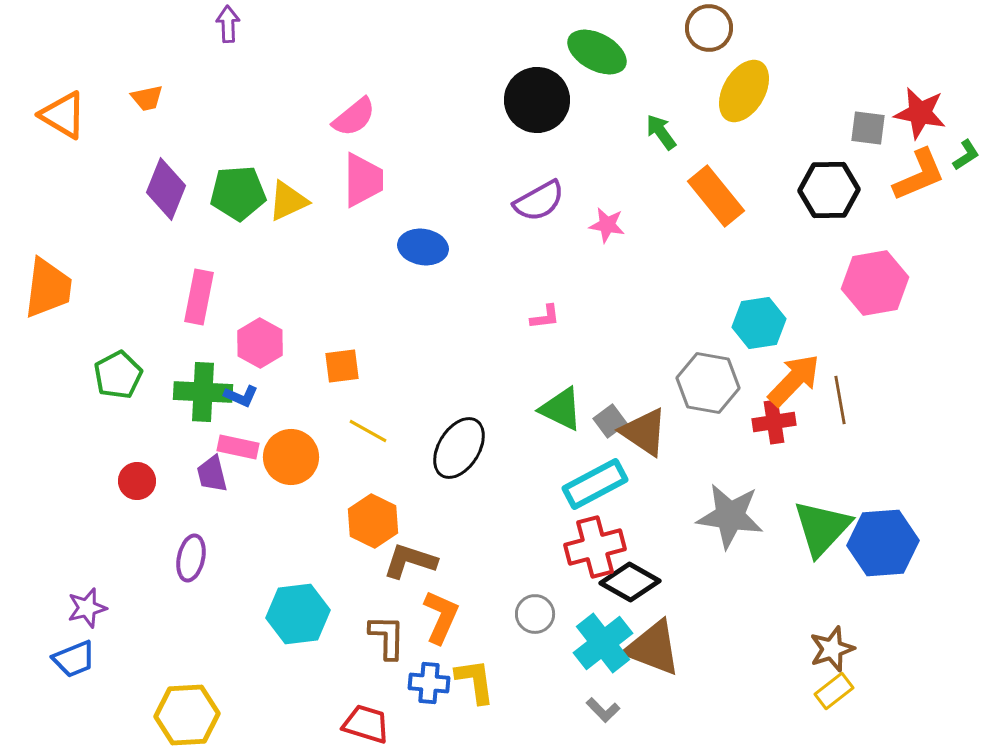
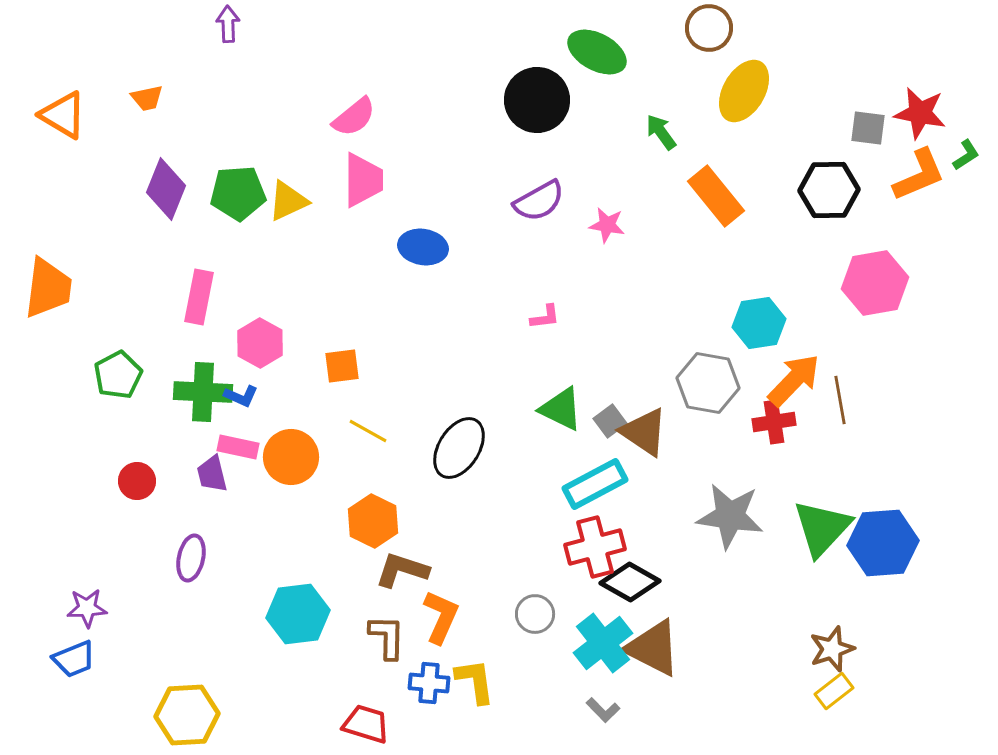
brown L-shape at (410, 561): moved 8 px left, 9 px down
purple star at (87, 608): rotated 12 degrees clockwise
brown triangle at (653, 648): rotated 6 degrees clockwise
